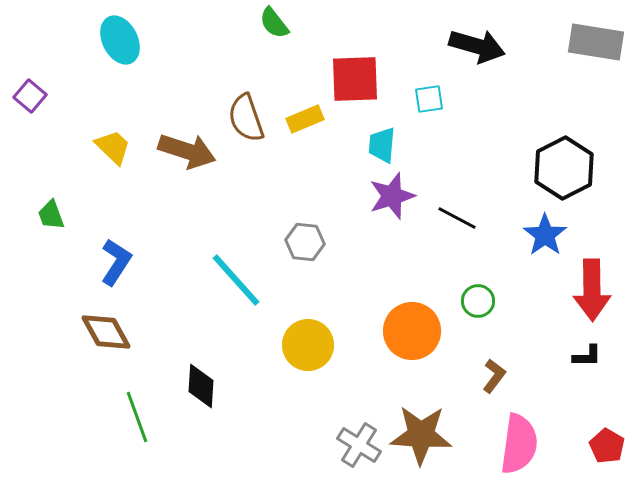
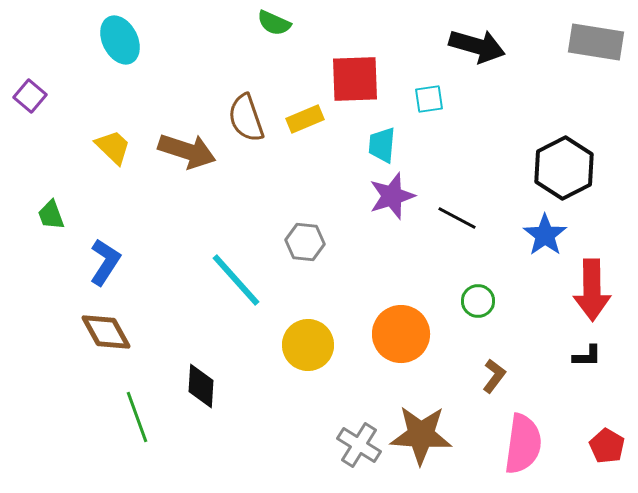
green semicircle: rotated 28 degrees counterclockwise
blue L-shape: moved 11 px left
orange circle: moved 11 px left, 3 px down
pink semicircle: moved 4 px right
